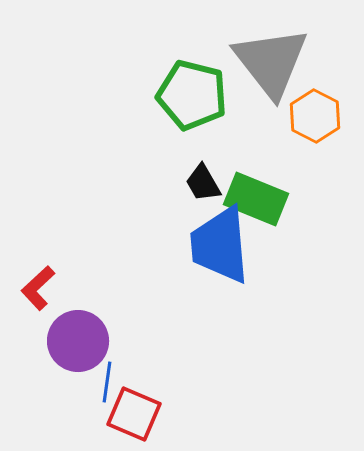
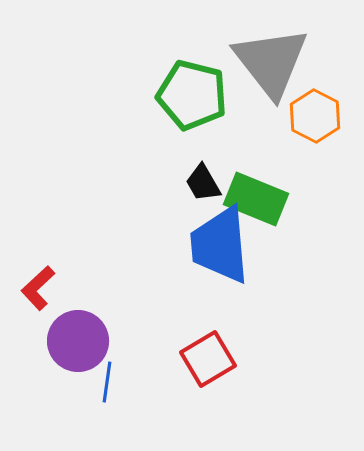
red square: moved 74 px right, 55 px up; rotated 36 degrees clockwise
